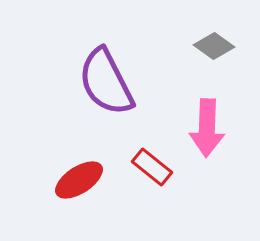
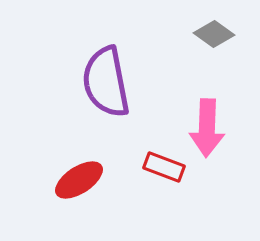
gray diamond: moved 12 px up
purple semicircle: rotated 16 degrees clockwise
red rectangle: moved 12 px right; rotated 18 degrees counterclockwise
